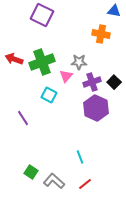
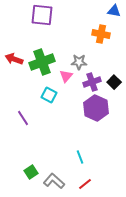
purple square: rotated 20 degrees counterclockwise
green square: rotated 24 degrees clockwise
